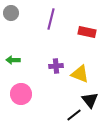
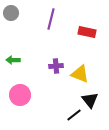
pink circle: moved 1 px left, 1 px down
